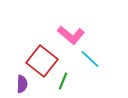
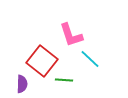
pink L-shape: rotated 32 degrees clockwise
green line: moved 1 px right, 1 px up; rotated 72 degrees clockwise
